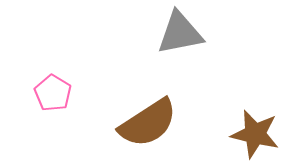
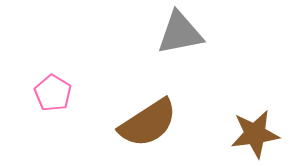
brown star: rotated 21 degrees counterclockwise
